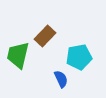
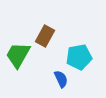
brown rectangle: rotated 15 degrees counterclockwise
green trapezoid: rotated 16 degrees clockwise
